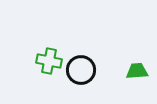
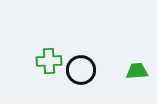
green cross: rotated 15 degrees counterclockwise
